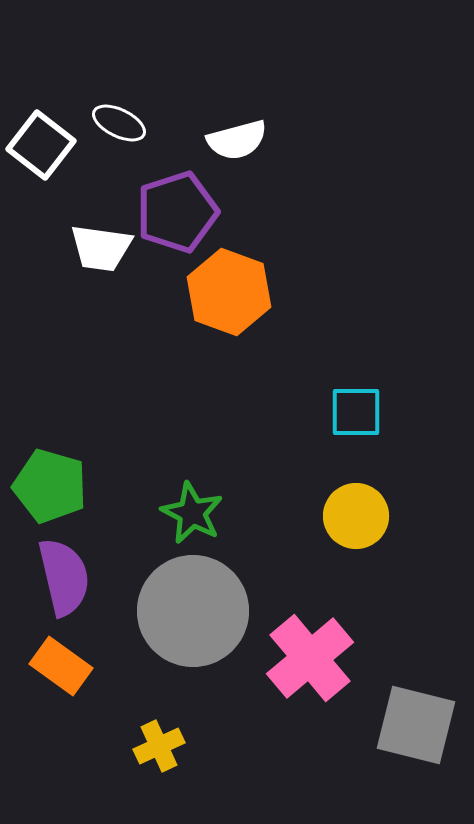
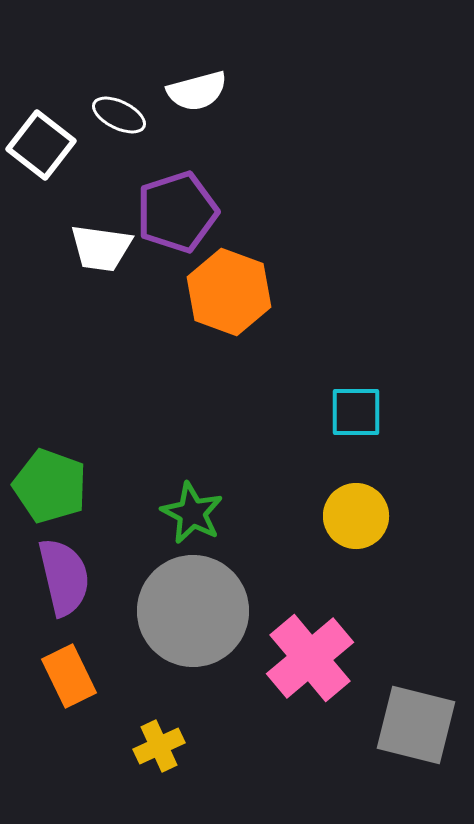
white ellipse: moved 8 px up
white semicircle: moved 40 px left, 49 px up
green pentagon: rotated 4 degrees clockwise
orange rectangle: moved 8 px right, 10 px down; rotated 28 degrees clockwise
